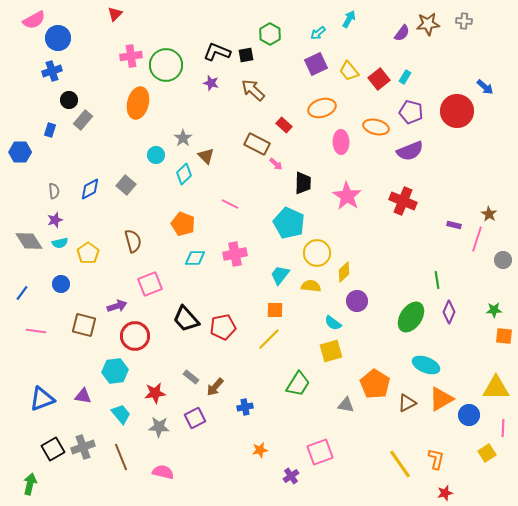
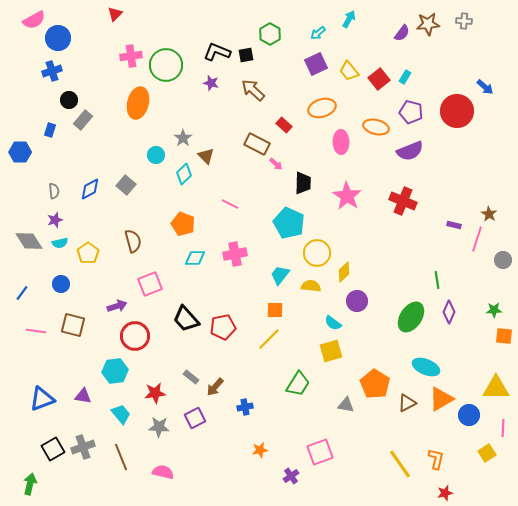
brown square at (84, 325): moved 11 px left
cyan ellipse at (426, 365): moved 2 px down
